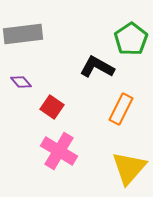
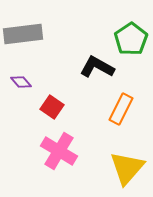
yellow triangle: moved 2 px left
